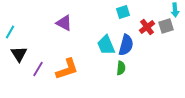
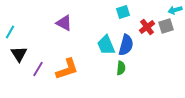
cyan arrow: rotated 80 degrees clockwise
